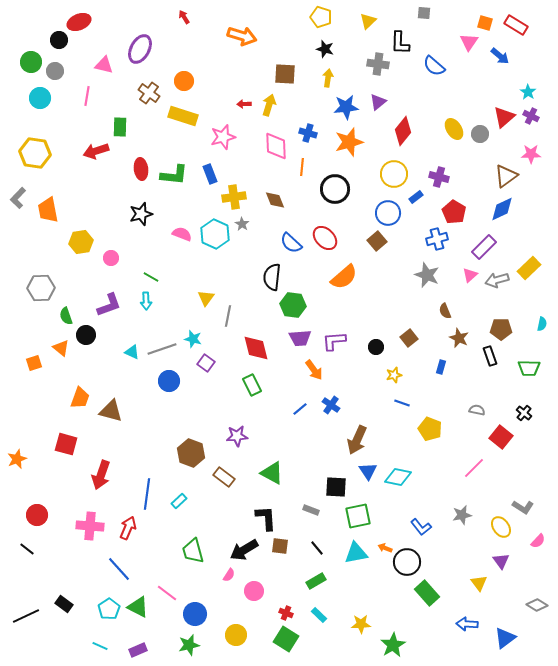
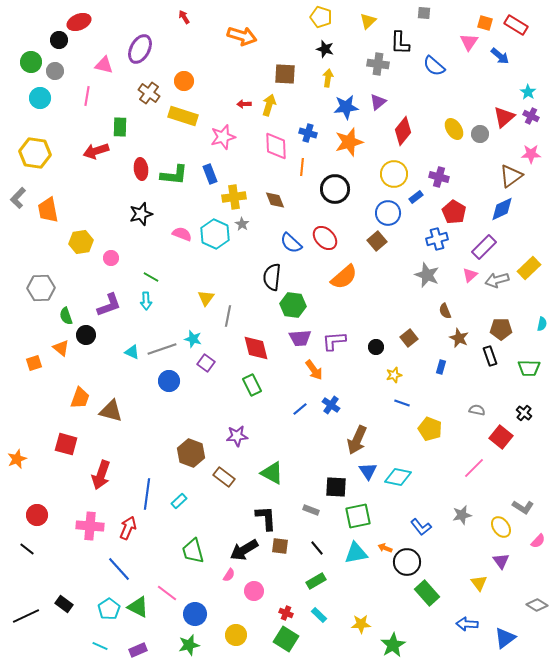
brown triangle at (506, 176): moved 5 px right
